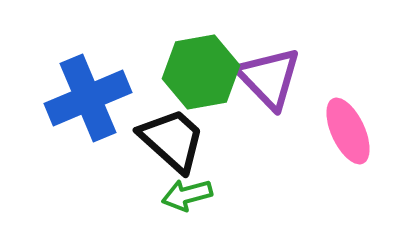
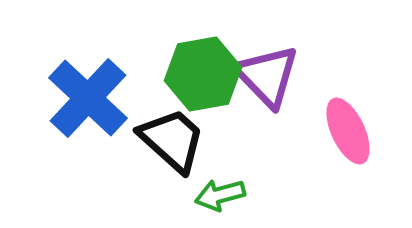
green hexagon: moved 2 px right, 2 px down
purple triangle: moved 2 px left, 2 px up
blue cross: rotated 24 degrees counterclockwise
green arrow: moved 33 px right
